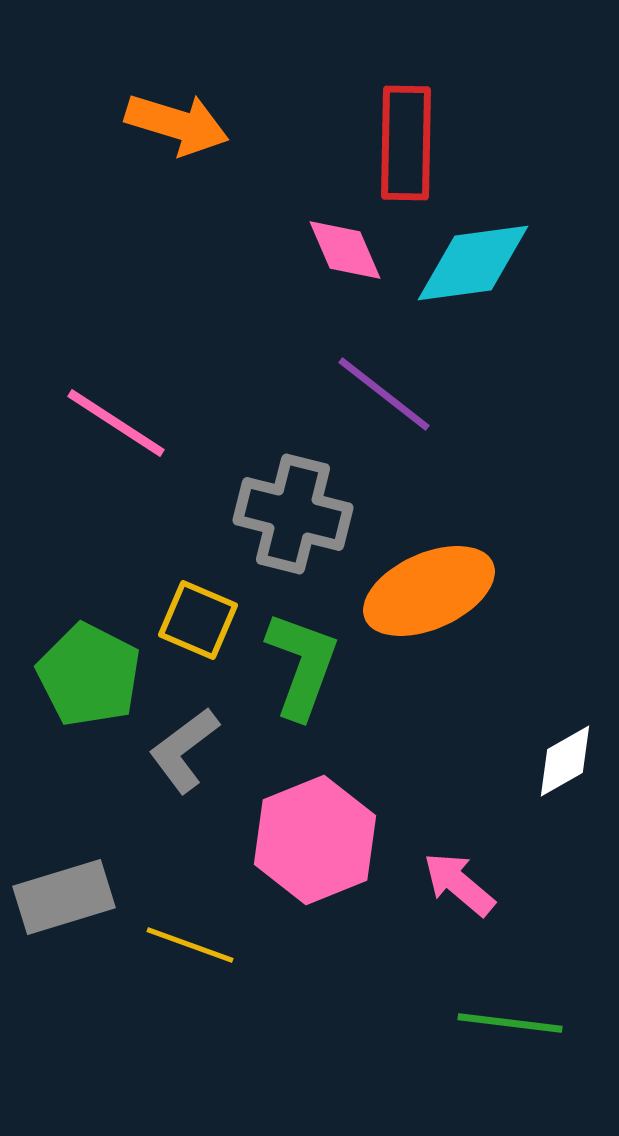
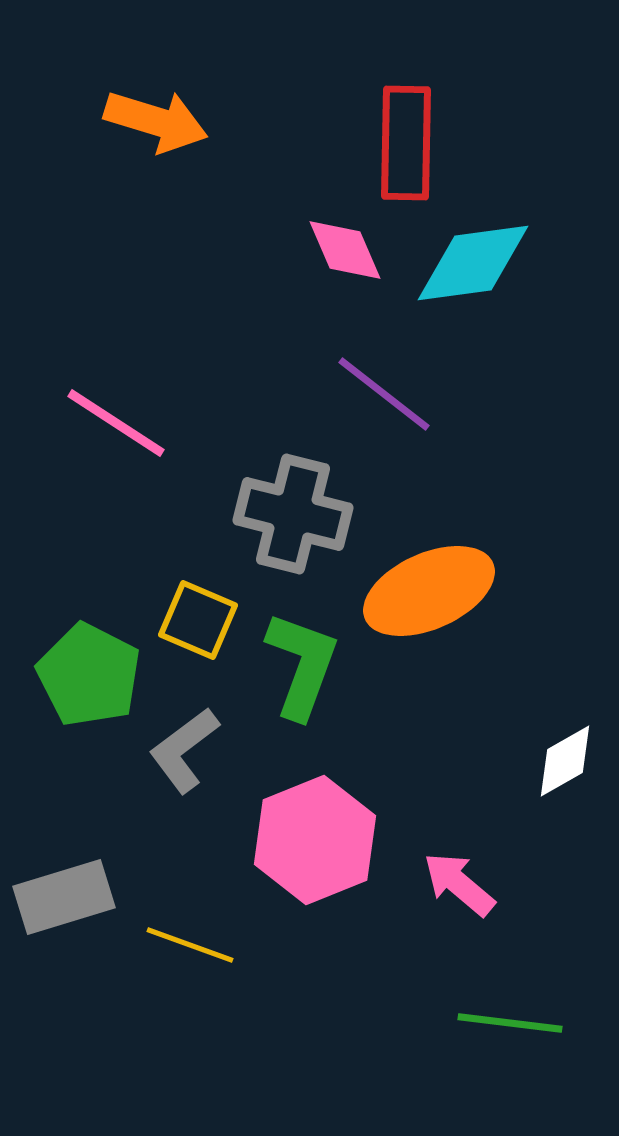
orange arrow: moved 21 px left, 3 px up
